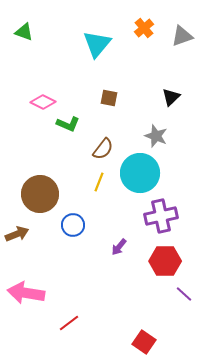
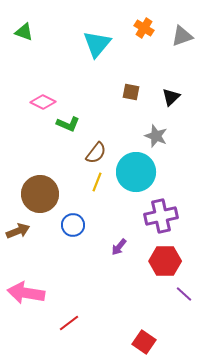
orange cross: rotated 18 degrees counterclockwise
brown square: moved 22 px right, 6 px up
brown semicircle: moved 7 px left, 4 px down
cyan circle: moved 4 px left, 1 px up
yellow line: moved 2 px left
brown arrow: moved 1 px right, 3 px up
